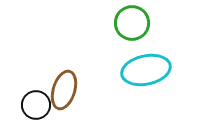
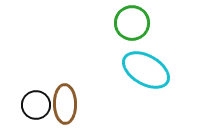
cyan ellipse: rotated 42 degrees clockwise
brown ellipse: moved 1 px right, 14 px down; rotated 18 degrees counterclockwise
